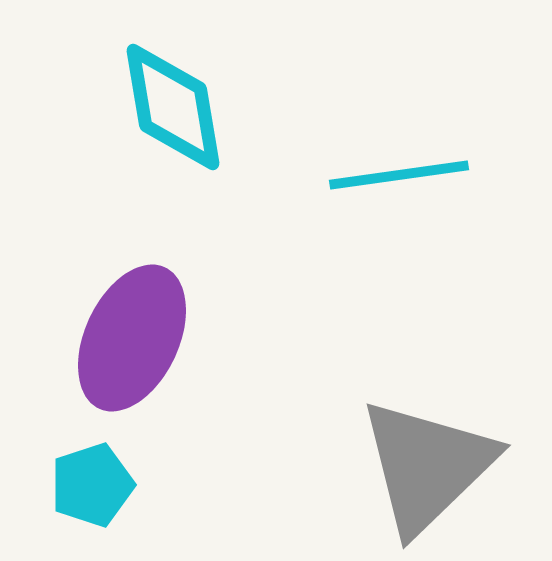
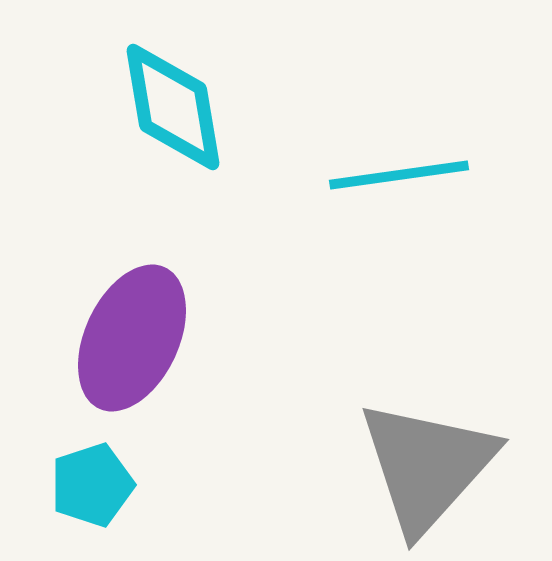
gray triangle: rotated 4 degrees counterclockwise
